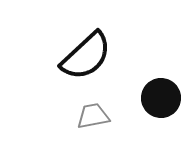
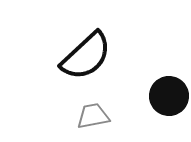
black circle: moved 8 px right, 2 px up
